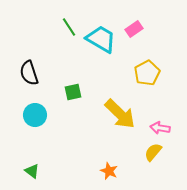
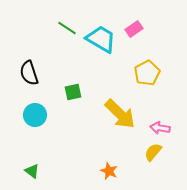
green line: moved 2 px left, 1 px down; rotated 24 degrees counterclockwise
